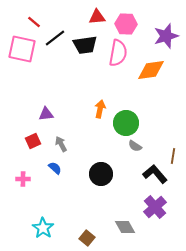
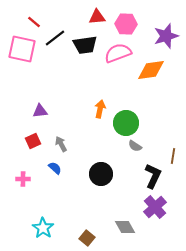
pink semicircle: rotated 120 degrees counterclockwise
purple triangle: moved 6 px left, 3 px up
black L-shape: moved 2 px left, 2 px down; rotated 65 degrees clockwise
